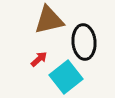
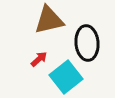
black ellipse: moved 3 px right, 1 px down
